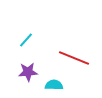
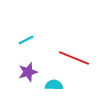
cyan line: rotated 21 degrees clockwise
purple star: rotated 12 degrees counterclockwise
